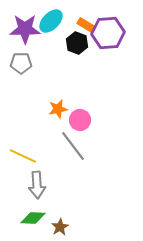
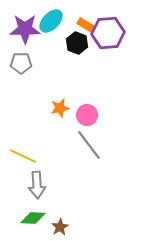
orange star: moved 2 px right, 1 px up
pink circle: moved 7 px right, 5 px up
gray line: moved 16 px right, 1 px up
